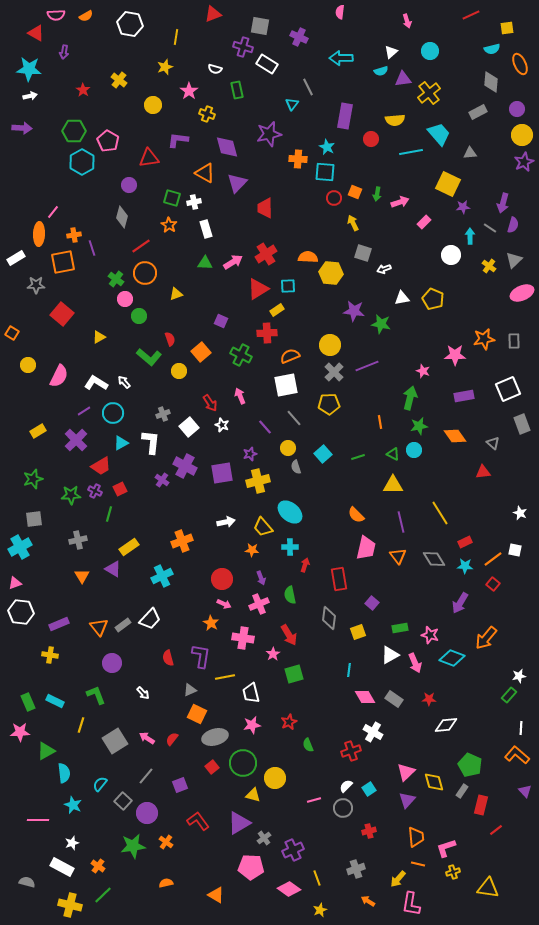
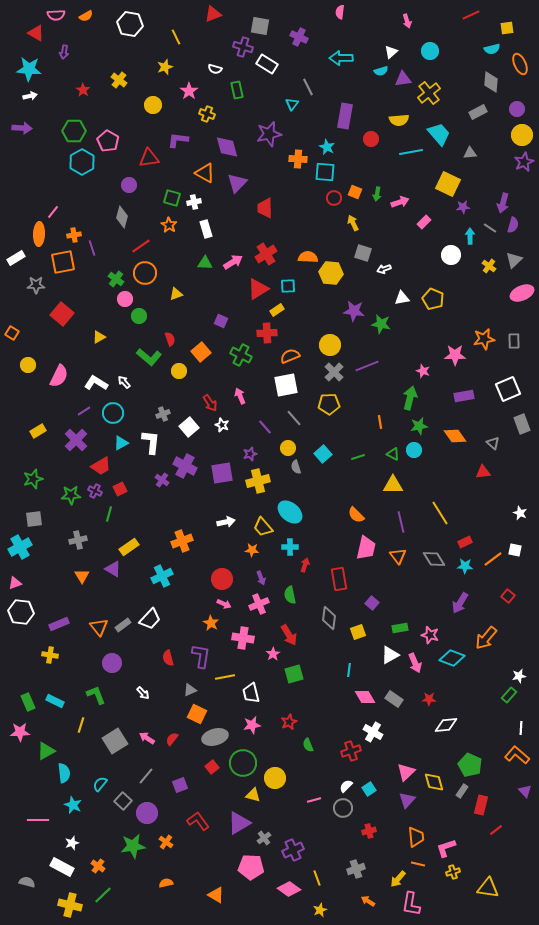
yellow line at (176, 37): rotated 35 degrees counterclockwise
yellow semicircle at (395, 120): moved 4 px right
red square at (493, 584): moved 15 px right, 12 px down
